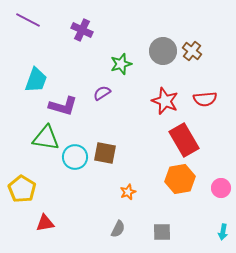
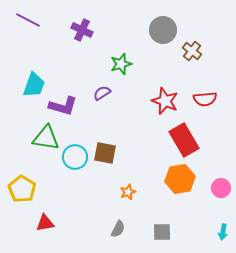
gray circle: moved 21 px up
cyan trapezoid: moved 2 px left, 5 px down
